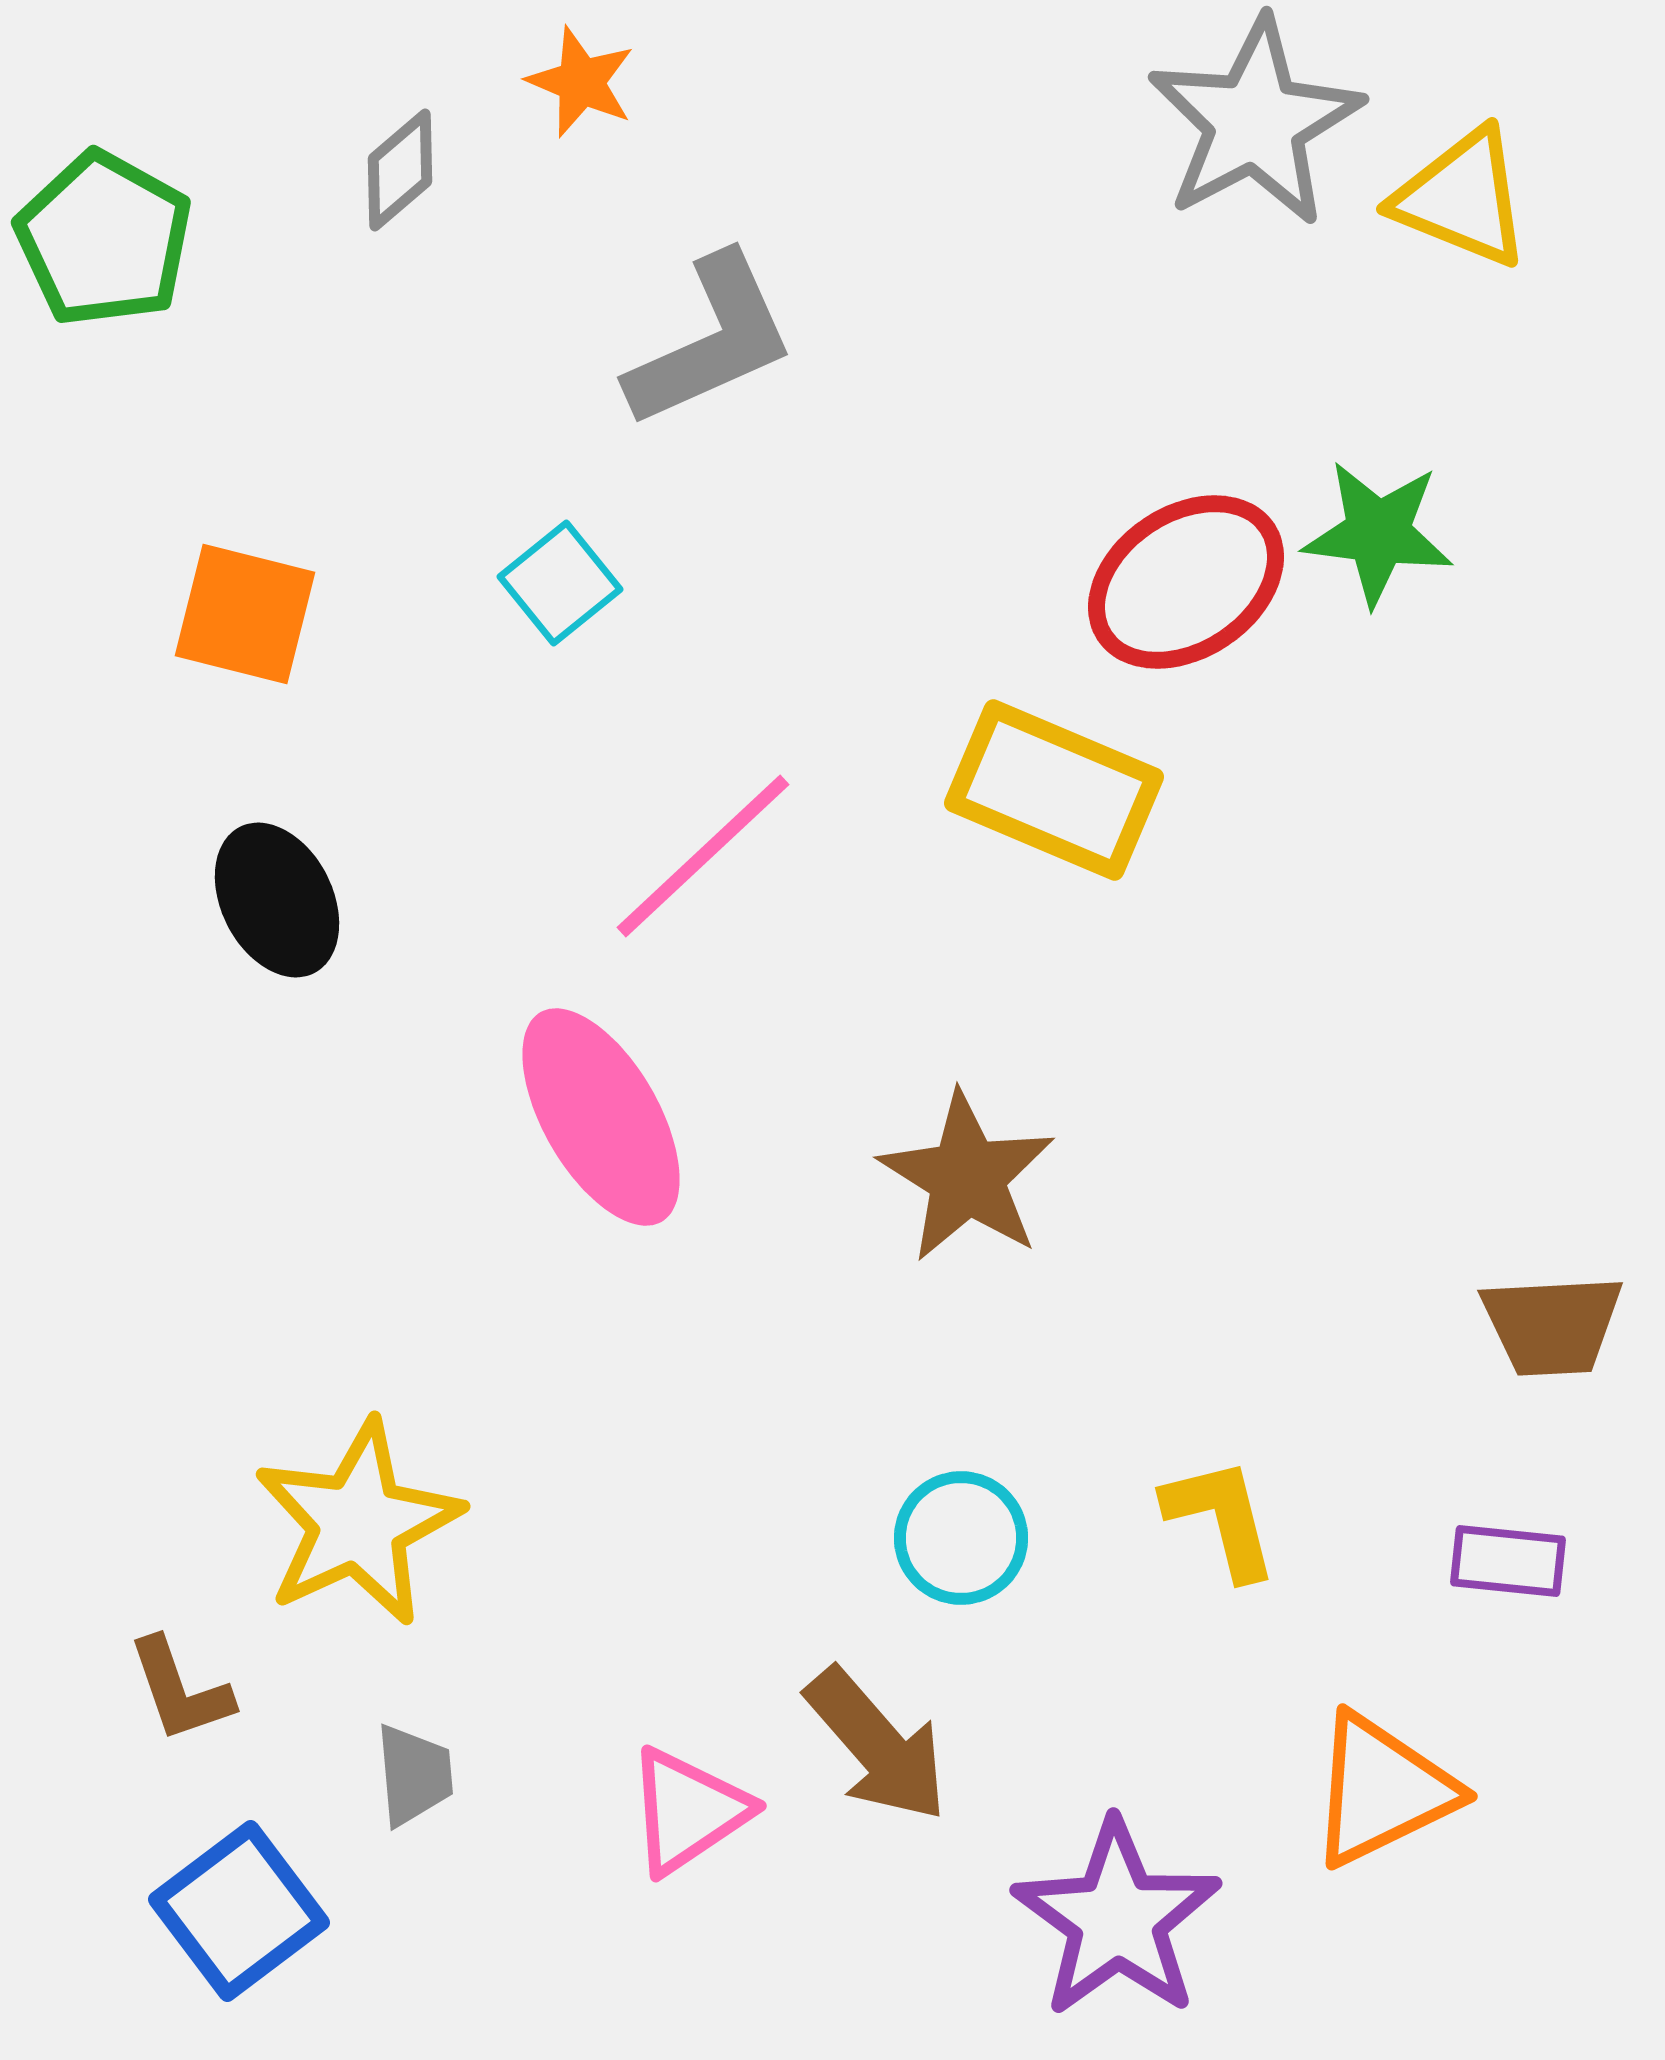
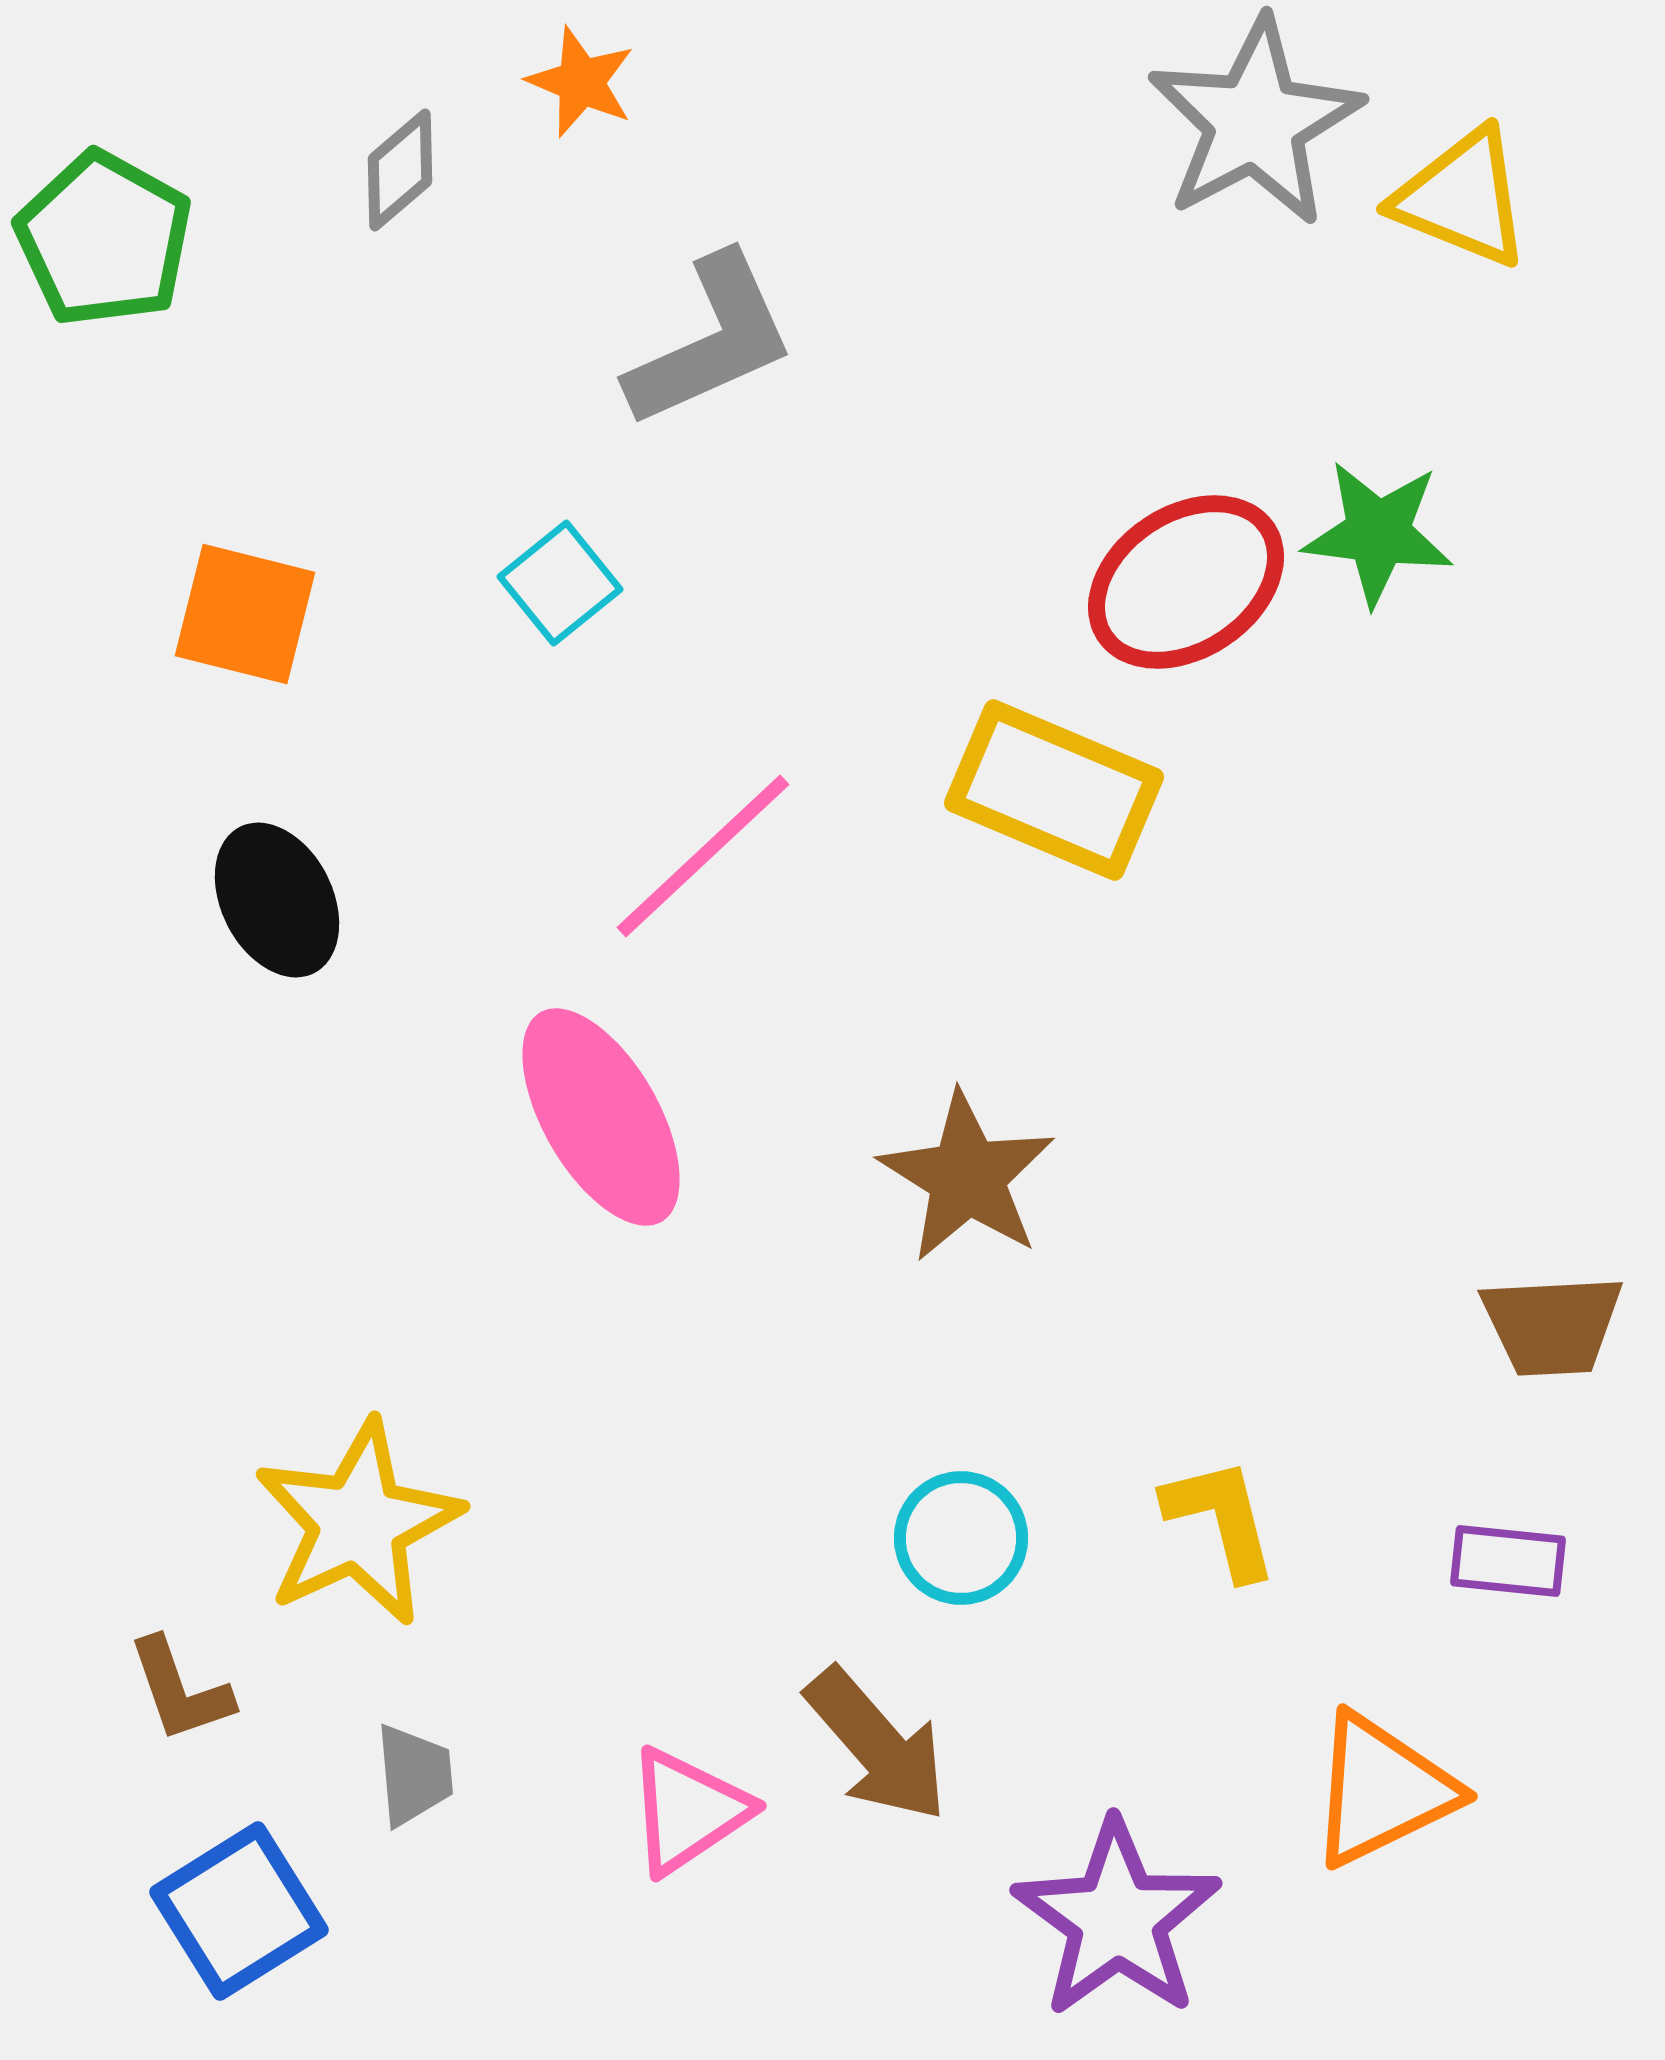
blue square: rotated 5 degrees clockwise
